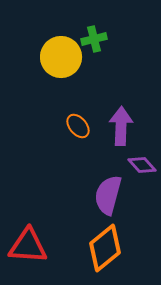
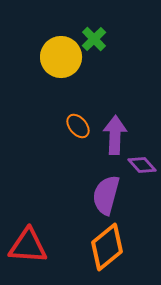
green cross: rotated 30 degrees counterclockwise
purple arrow: moved 6 px left, 9 px down
purple semicircle: moved 2 px left
orange diamond: moved 2 px right, 1 px up
